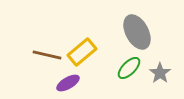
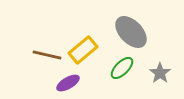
gray ellipse: moved 6 px left; rotated 16 degrees counterclockwise
yellow rectangle: moved 1 px right, 2 px up
green ellipse: moved 7 px left
